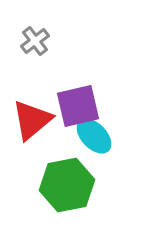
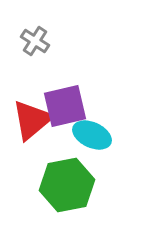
gray cross: rotated 20 degrees counterclockwise
purple square: moved 13 px left
cyan ellipse: moved 2 px left, 1 px up; rotated 21 degrees counterclockwise
